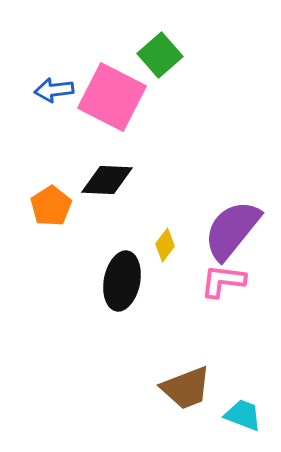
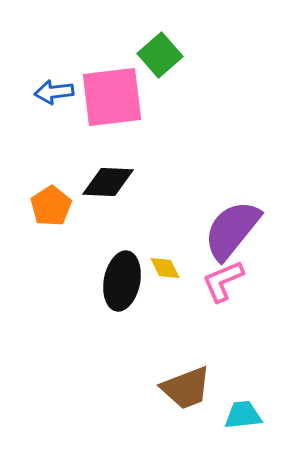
blue arrow: moved 2 px down
pink square: rotated 34 degrees counterclockwise
black diamond: moved 1 px right, 2 px down
yellow diamond: moved 23 px down; rotated 64 degrees counterclockwise
pink L-shape: rotated 30 degrees counterclockwise
cyan trapezoid: rotated 27 degrees counterclockwise
